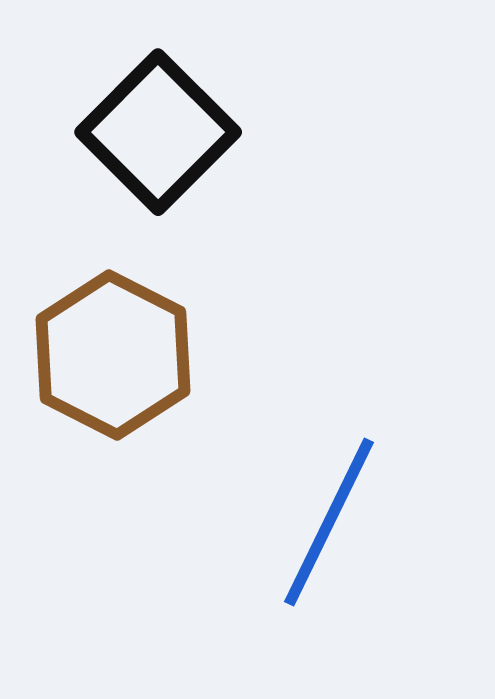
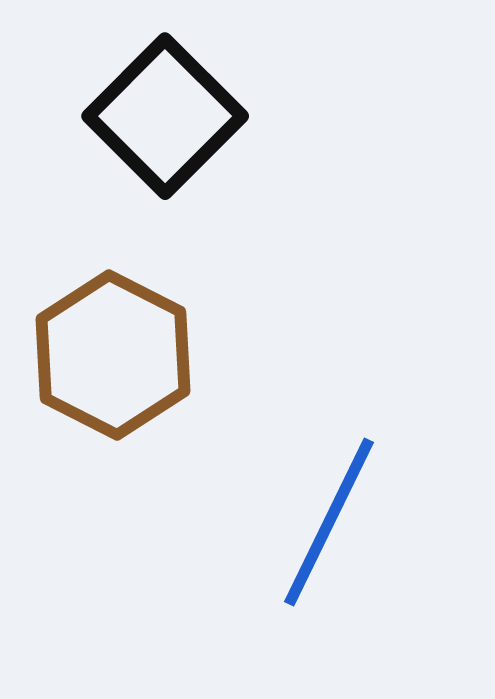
black square: moved 7 px right, 16 px up
